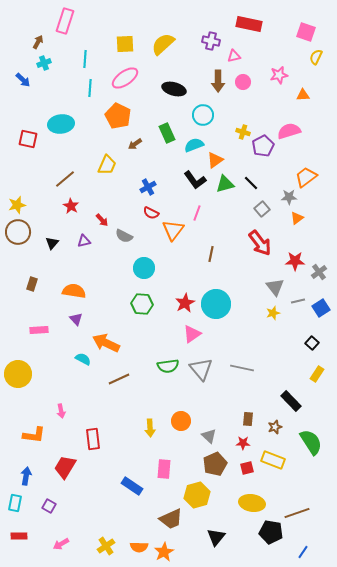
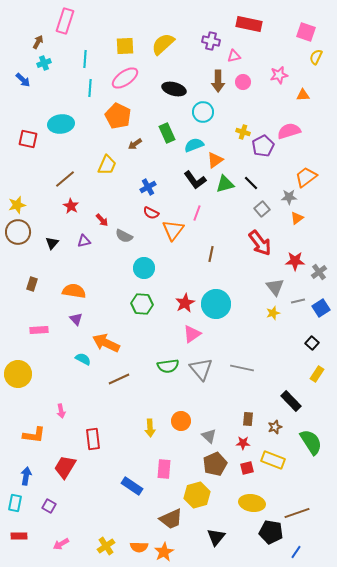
yellow square at (125, 44): moved 2 px down
cyan circle at (203, 115): moved 3 px up
blue line at (303, 552): moved 7 px left
